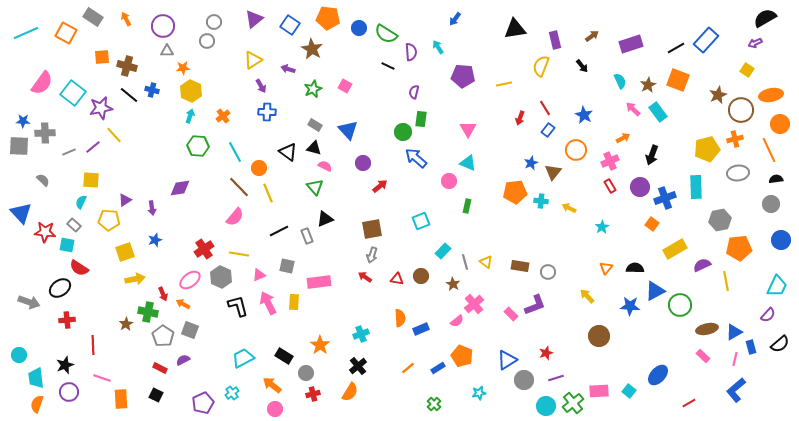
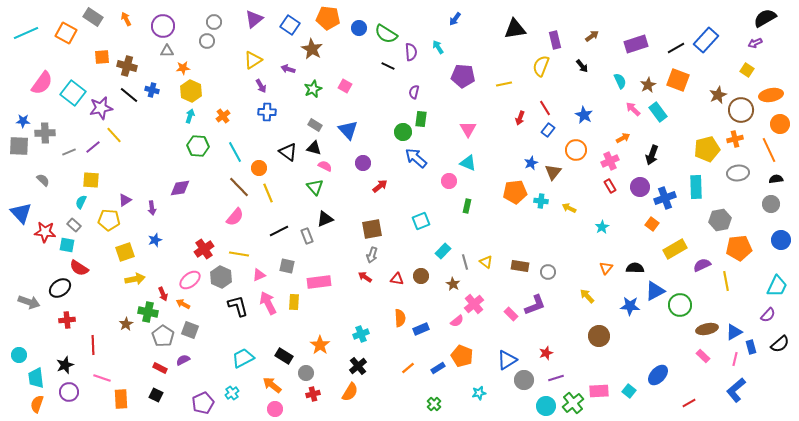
purple rectangle at (631, 44): moved 5 px right
